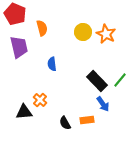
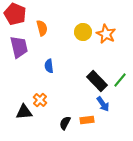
blue semicircle: moved 3 px left, 2 px down
black semicircle: rotated 56 degrees clockwise
